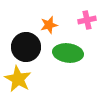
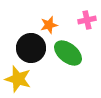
black circle: moved 5 px right, 1 px down
green ellipse: rotated 32 degrees clockwise
yellow star: rotated 12 degrees counterclockwise
